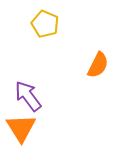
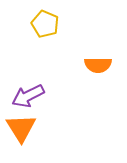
orange semicircle: rotated 64 degrees clockwise
purple arrow: rotated 80 degrees counterclockwise
